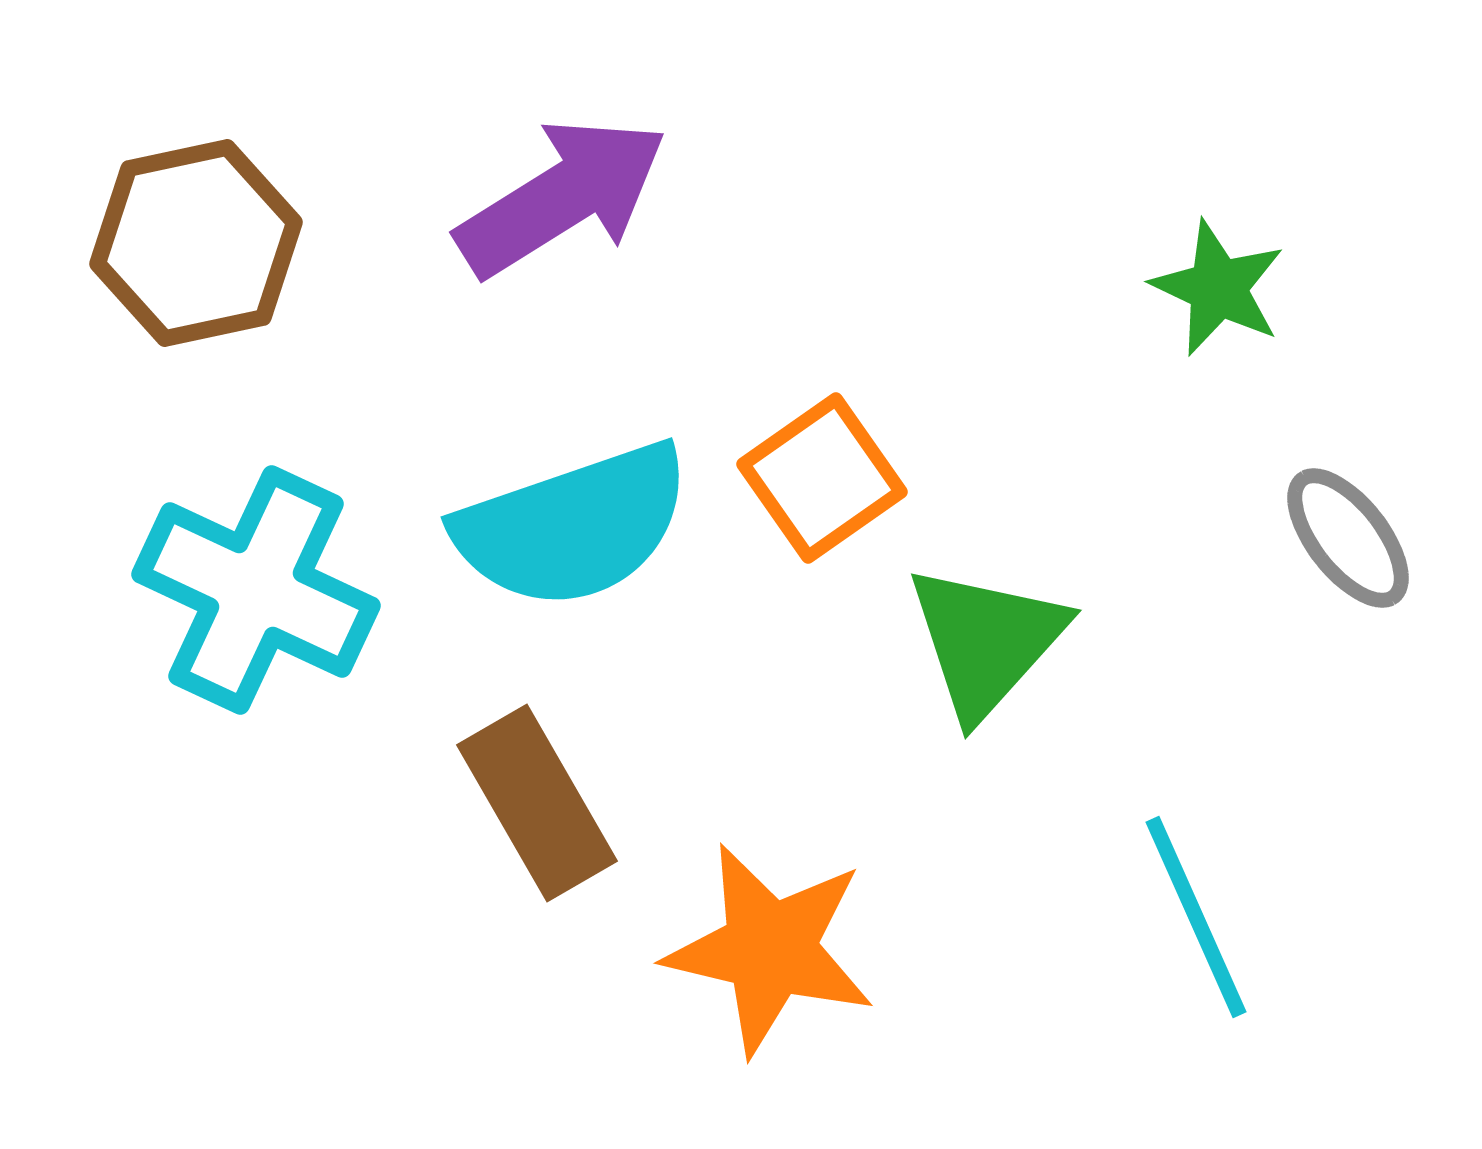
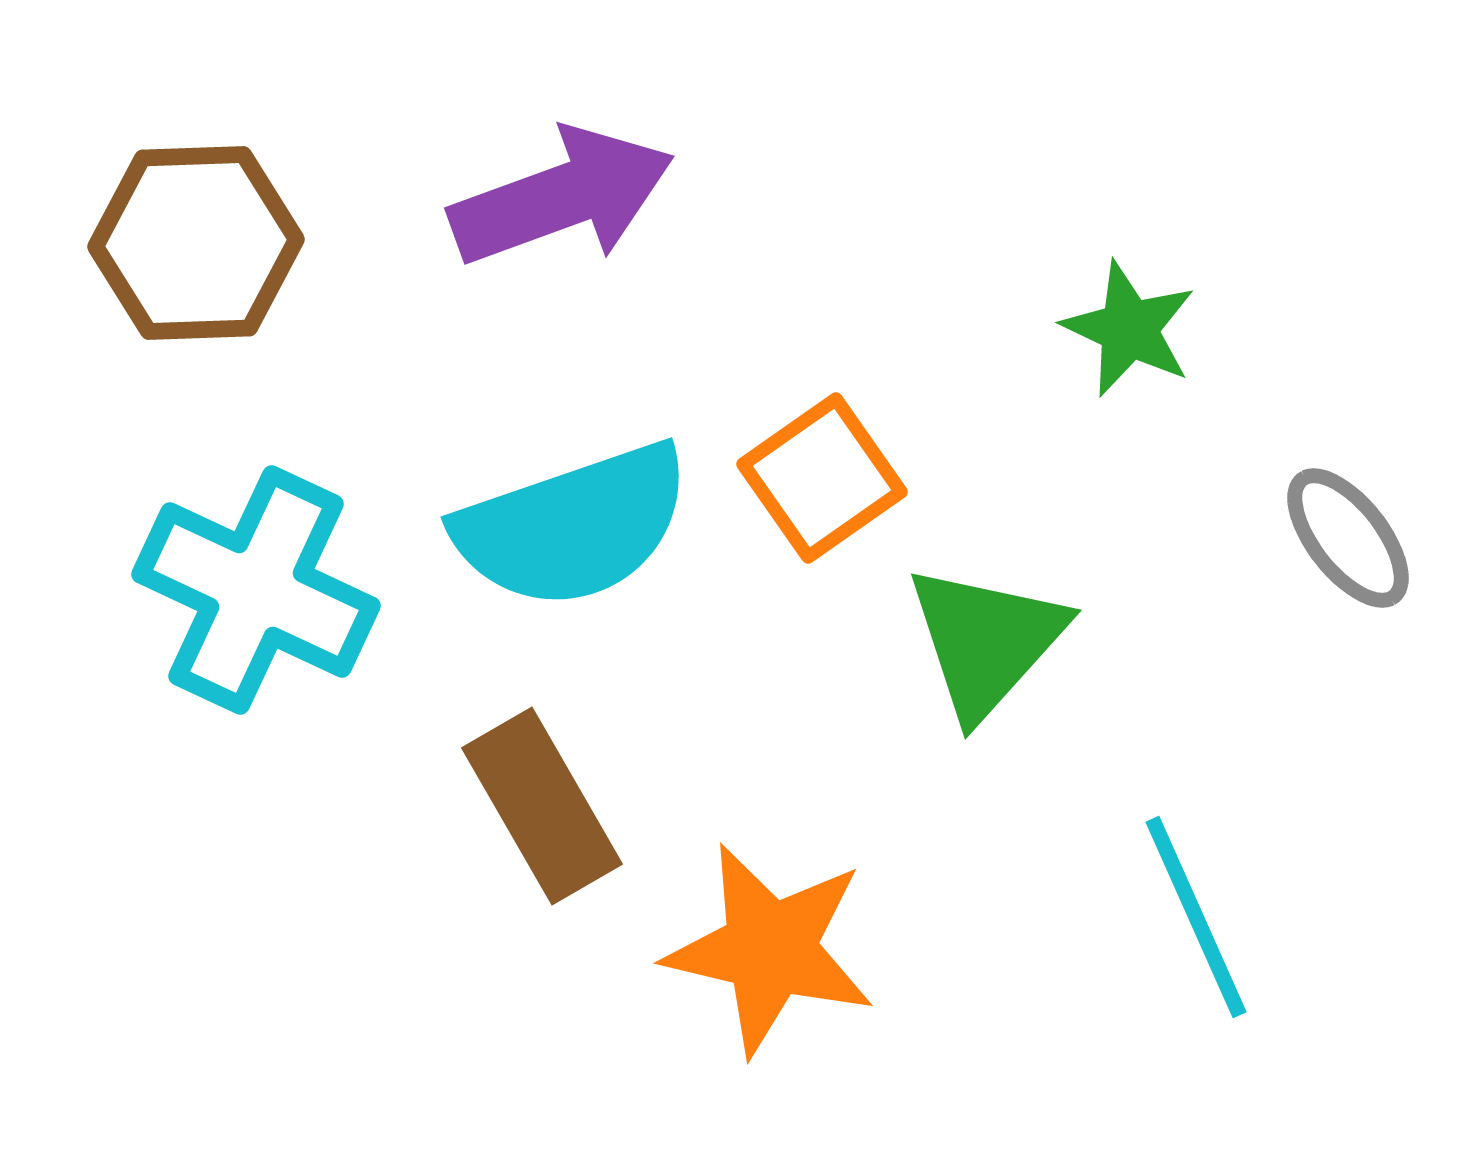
purple arrow: rotated 12 degrees clockwise
brown hexagon: rotated 10 degrees clockwise
green star: moved 89 px left, 41 px down
brown rectangle: moved 5 px right, 3 px down
